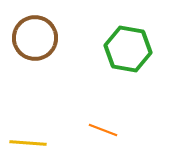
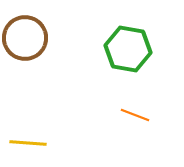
brown circle: moved 10 px left
orange line: moved 32 px right, 15 px up
